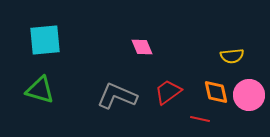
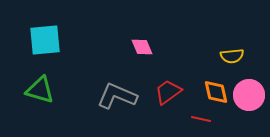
red line: moved 1 px right
